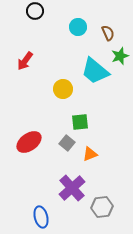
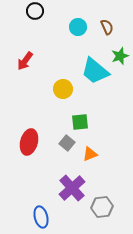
brown semicircle: moved 1 px left, 6 px up
red ellipse: rotated 40 degrees counterclockwise
